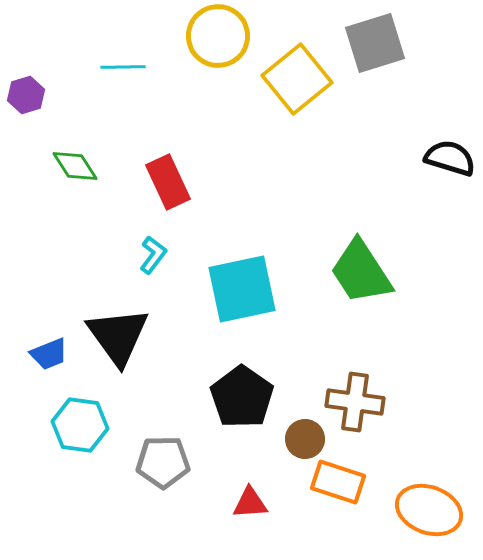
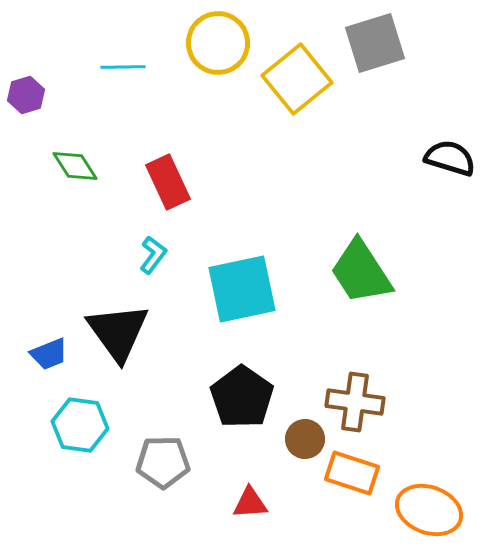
yellow circle: moved 7 px down
black triangle: moved 4 px up
orange rectangle: moved 14 px right, 9 px up
